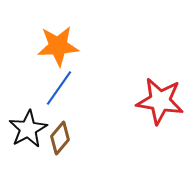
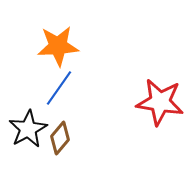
red star: moved 1 px down
